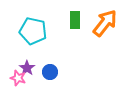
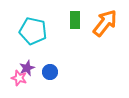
purple star: rotated 14 degrees clockwise
pink star: moved 1 px right
